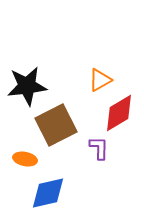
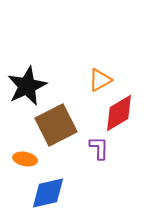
black star: rotated 18 degrees counterclockwise
